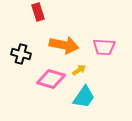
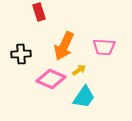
red rectangle: moved 1 px right
orange arrow: moved 1 px down; rotated 104 degrees clockwise
black cross: rotated 18 degrees counterclockwise
pink diamond: rotated 8 degrees clockwise
